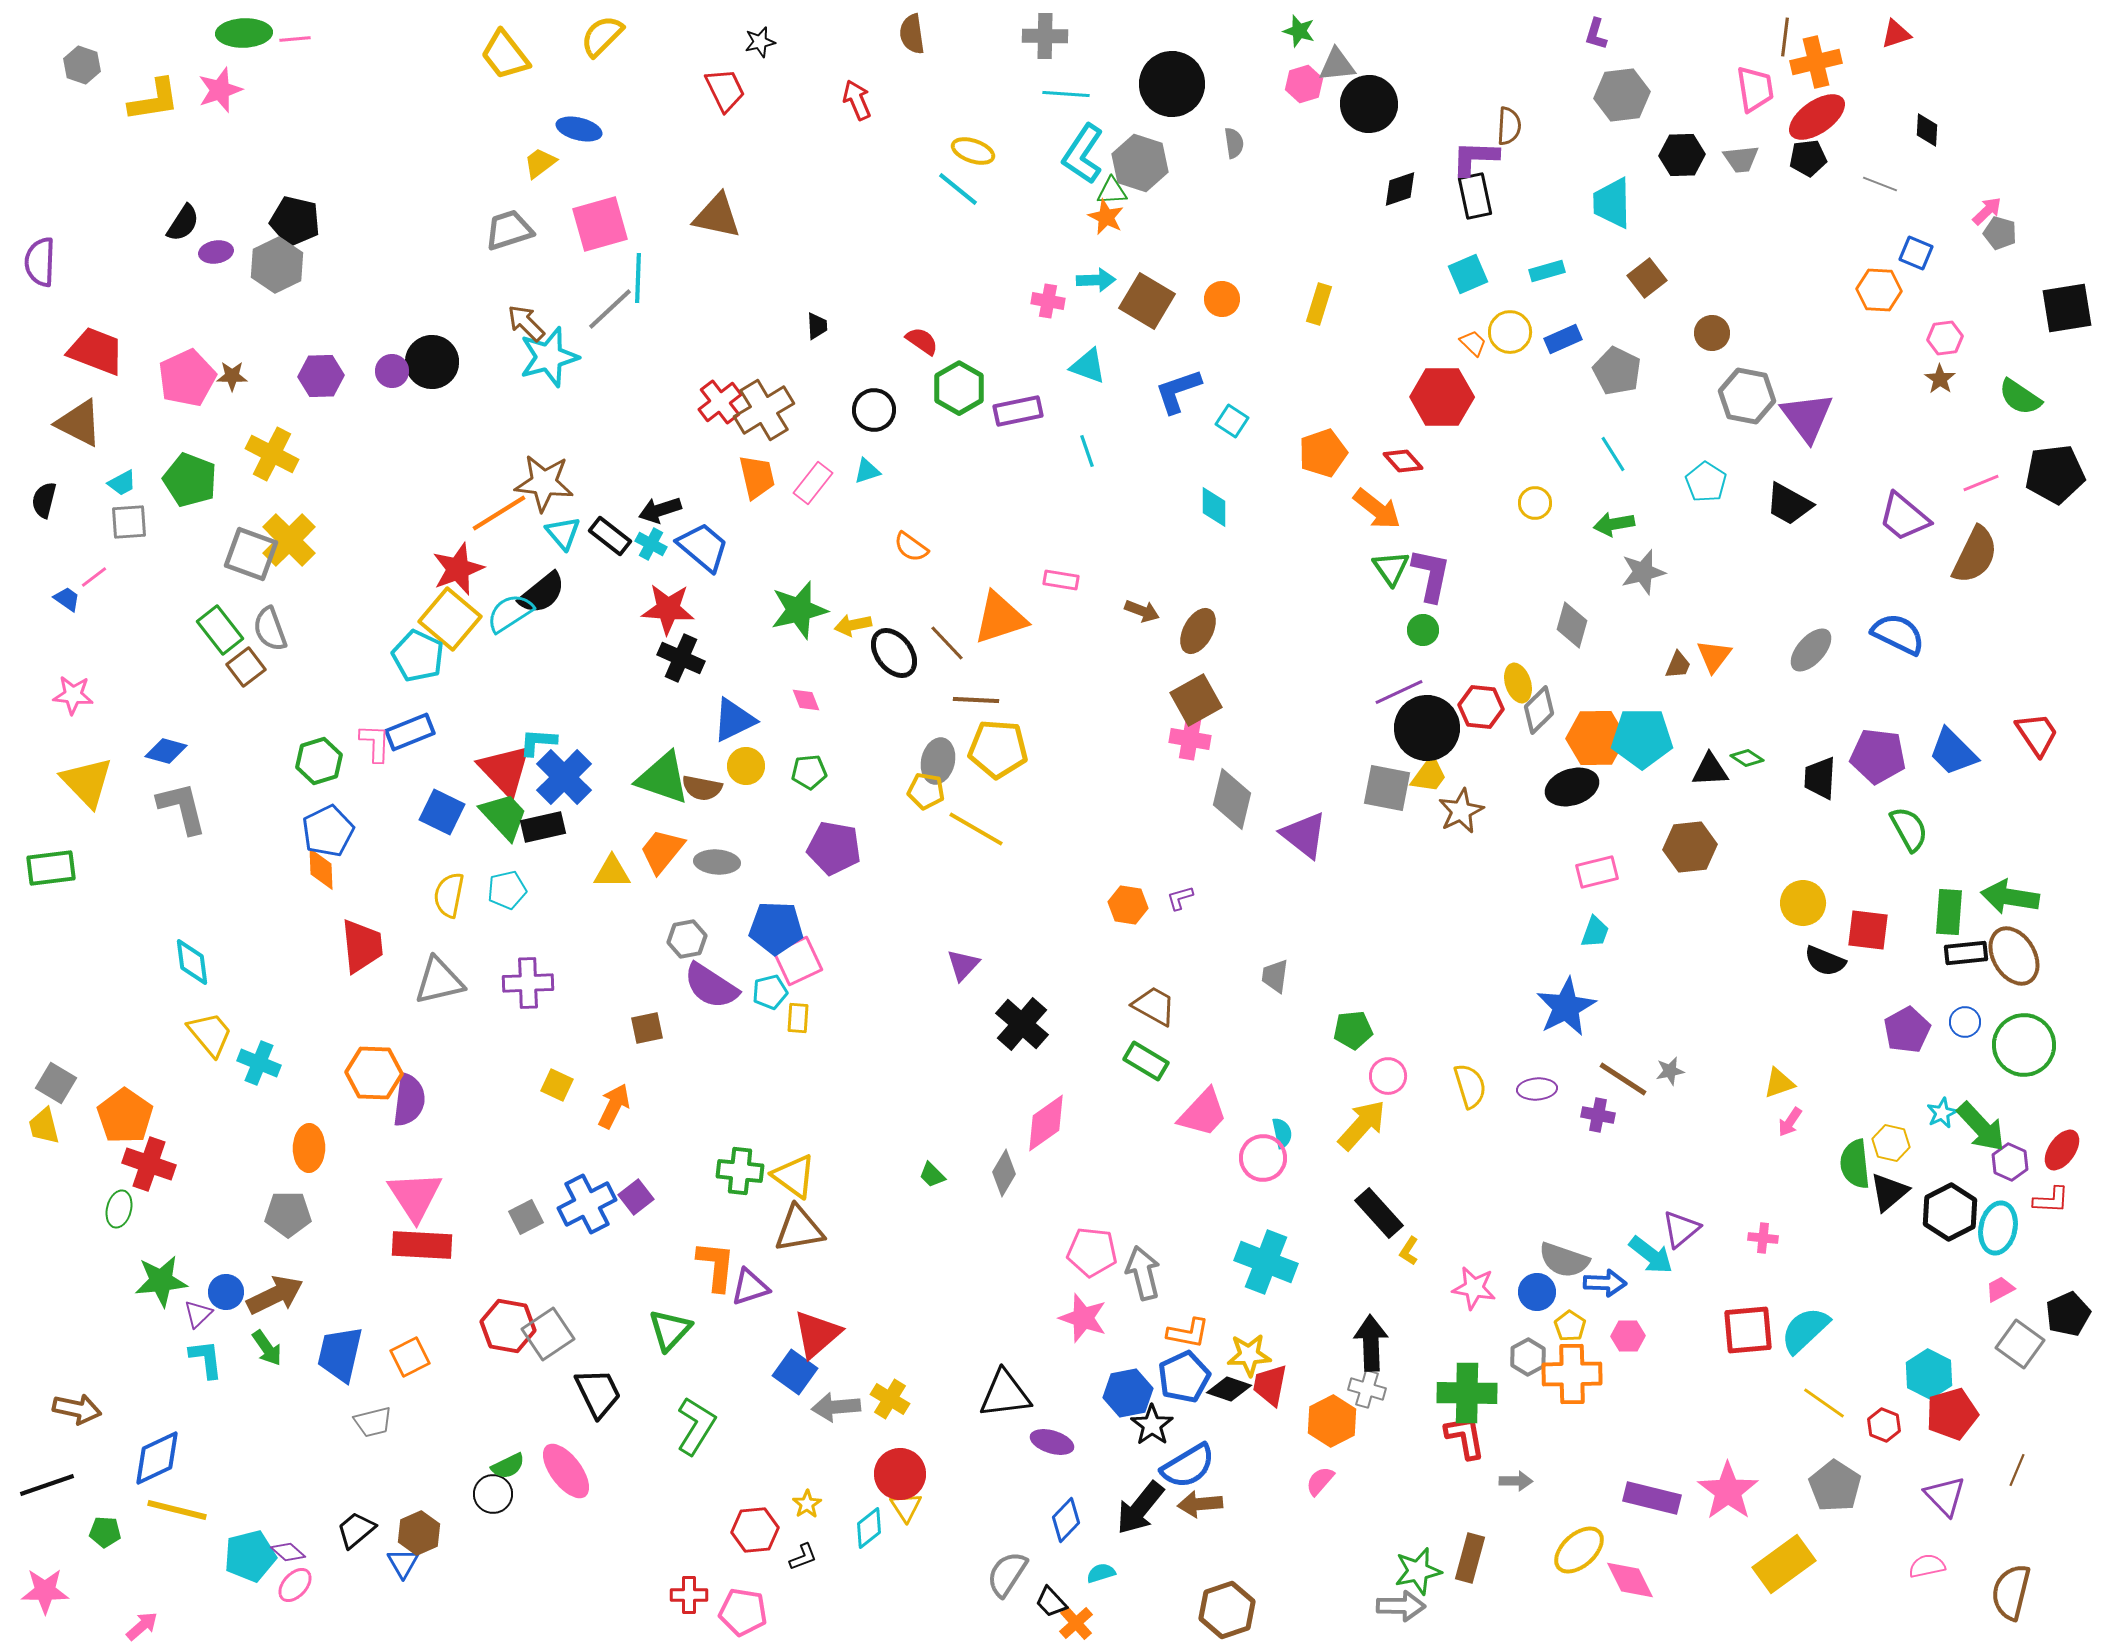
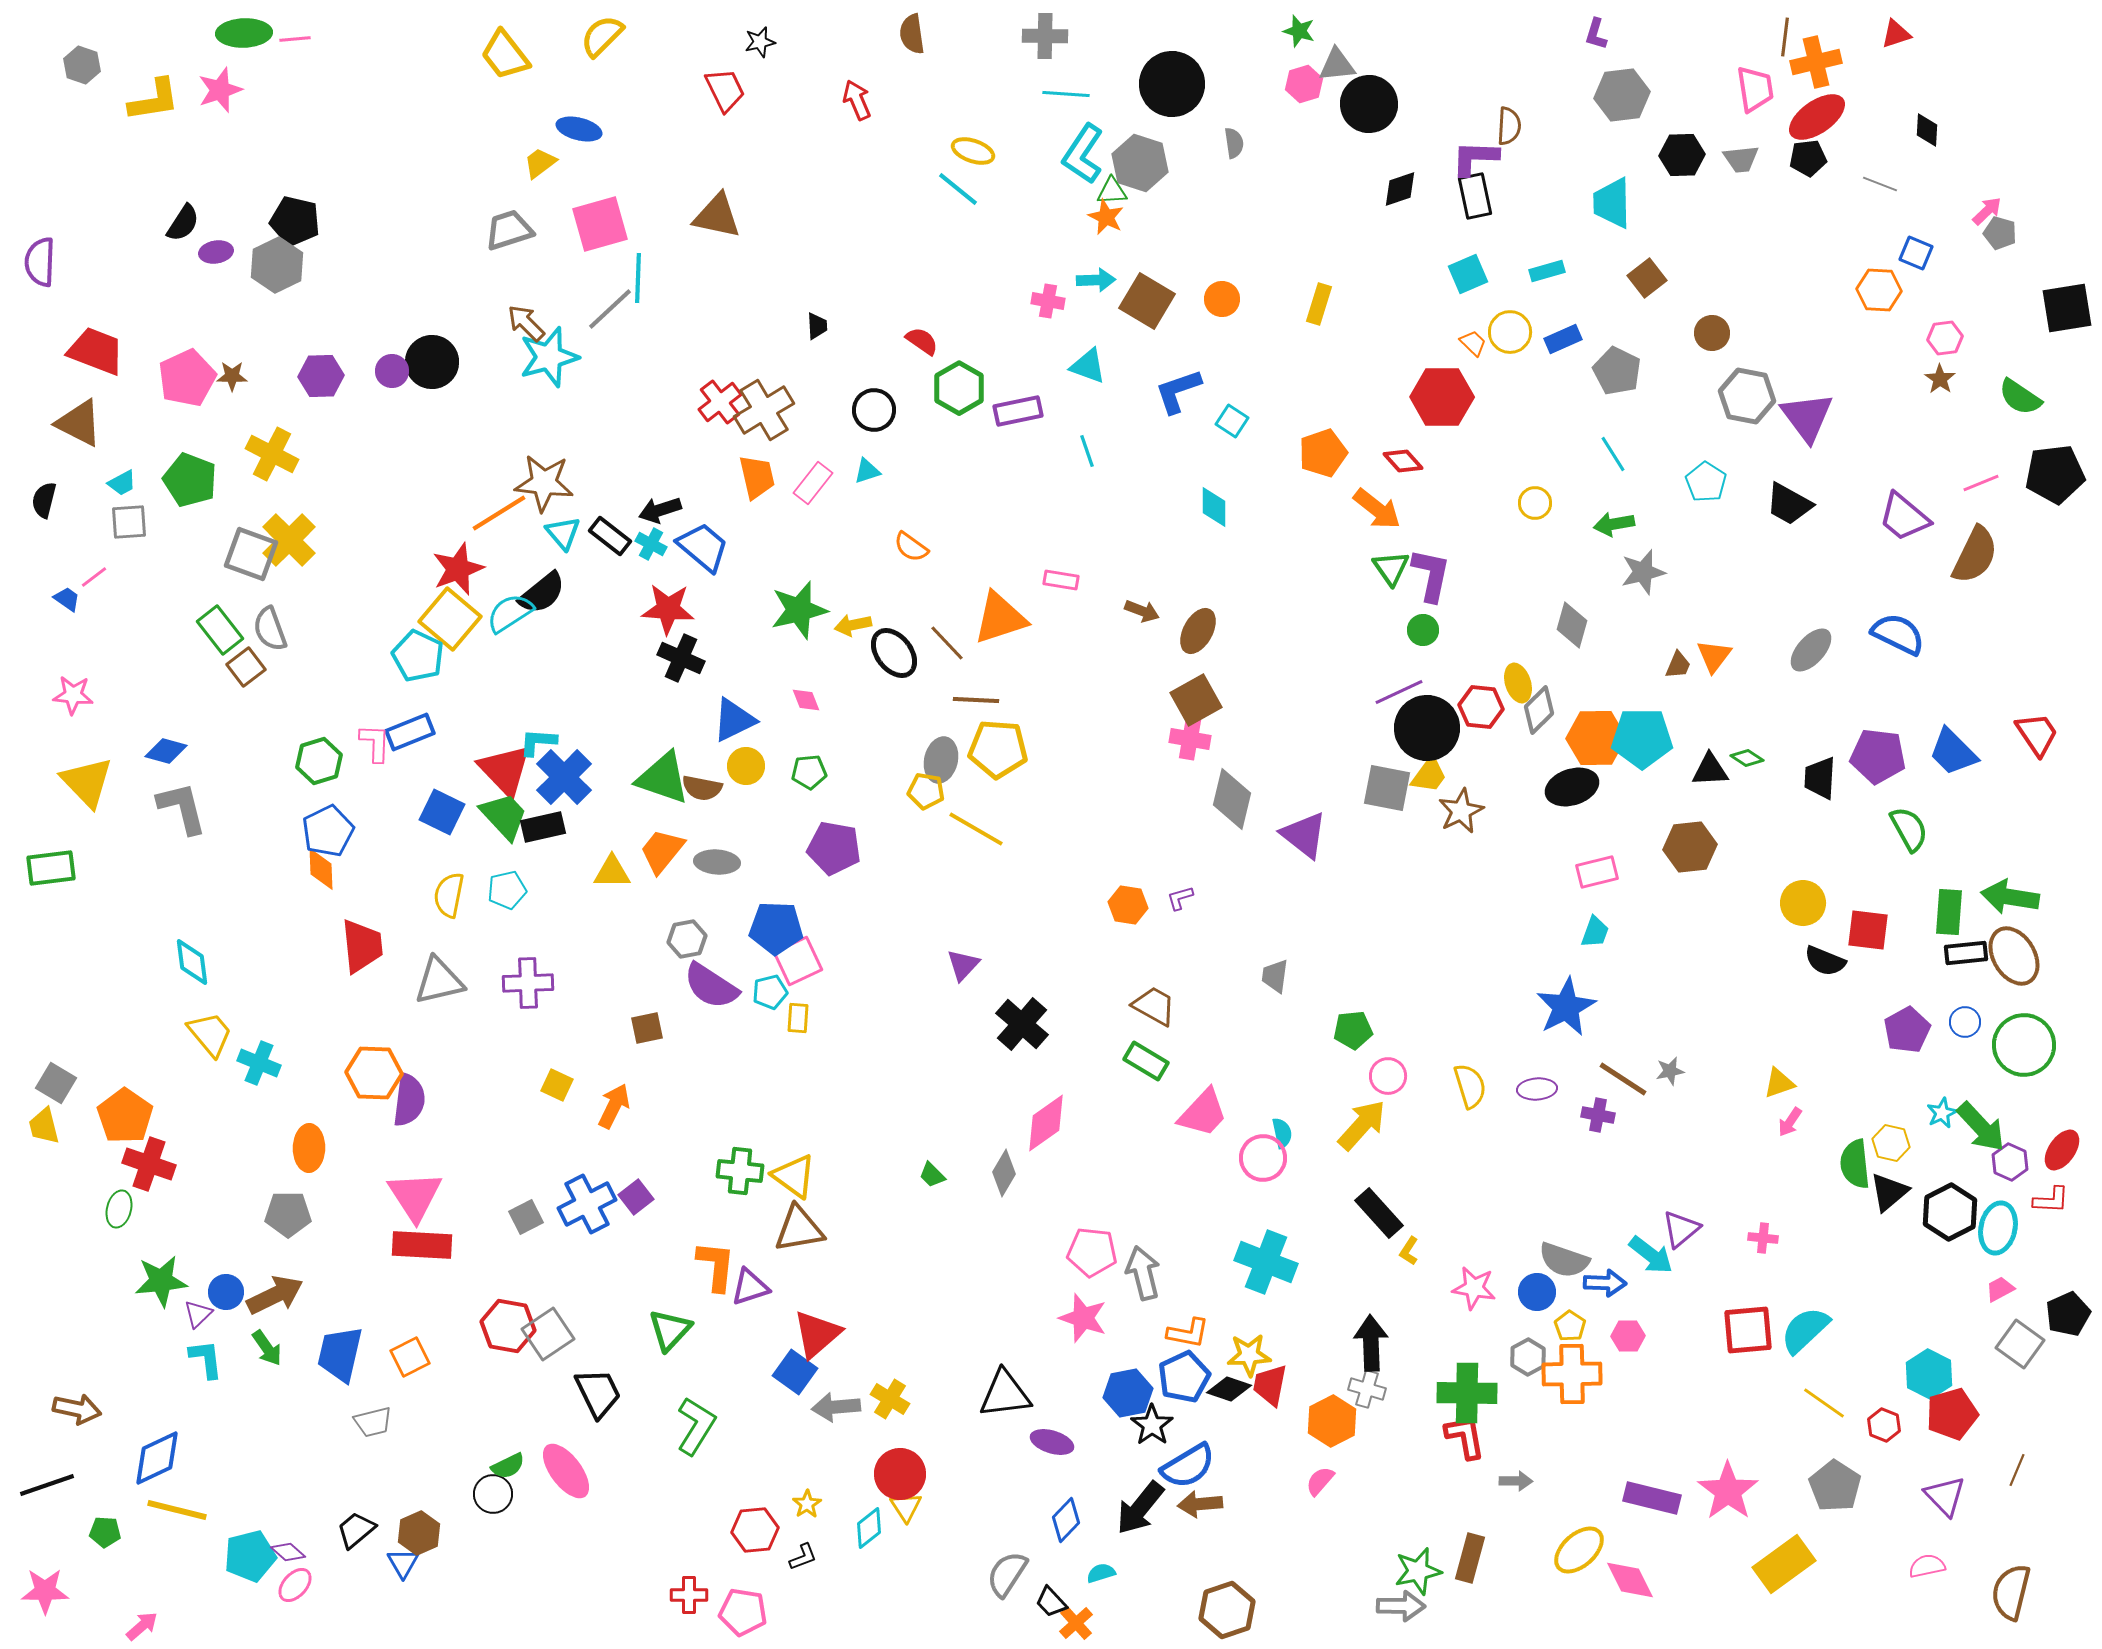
gray ellipse at (938, 761): moved 3 px right, 1 px up
